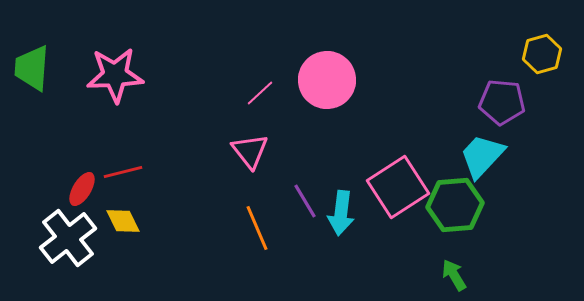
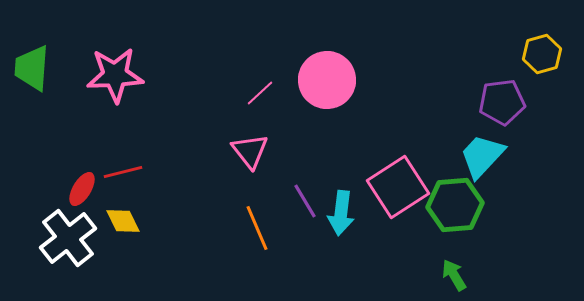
purple pentagon: rotated 12 degrees counterclockwise
